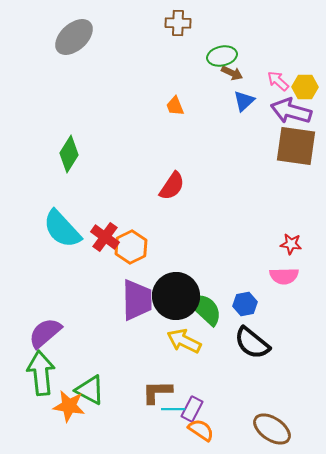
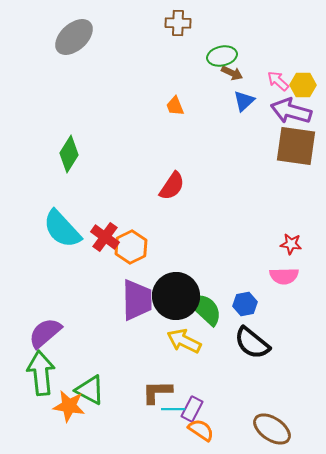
yellow hexagon: moved 2 px left, 2 px up
